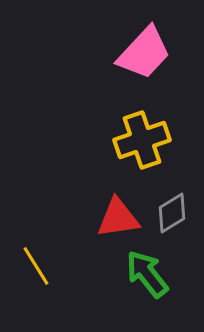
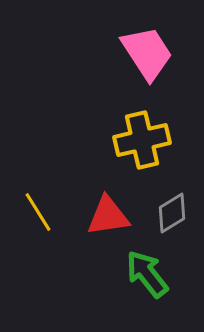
pink trapezoid: moved 3 px right; rotated 76 degrees counterclockwise
yellow cross: rotated 6 degrees clockwise
red triangle: moved 10 px left, 2 px up
yellow line: moved 2 px right, 54 px up
